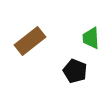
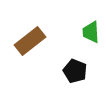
green trapezoid: moved 6 px up
